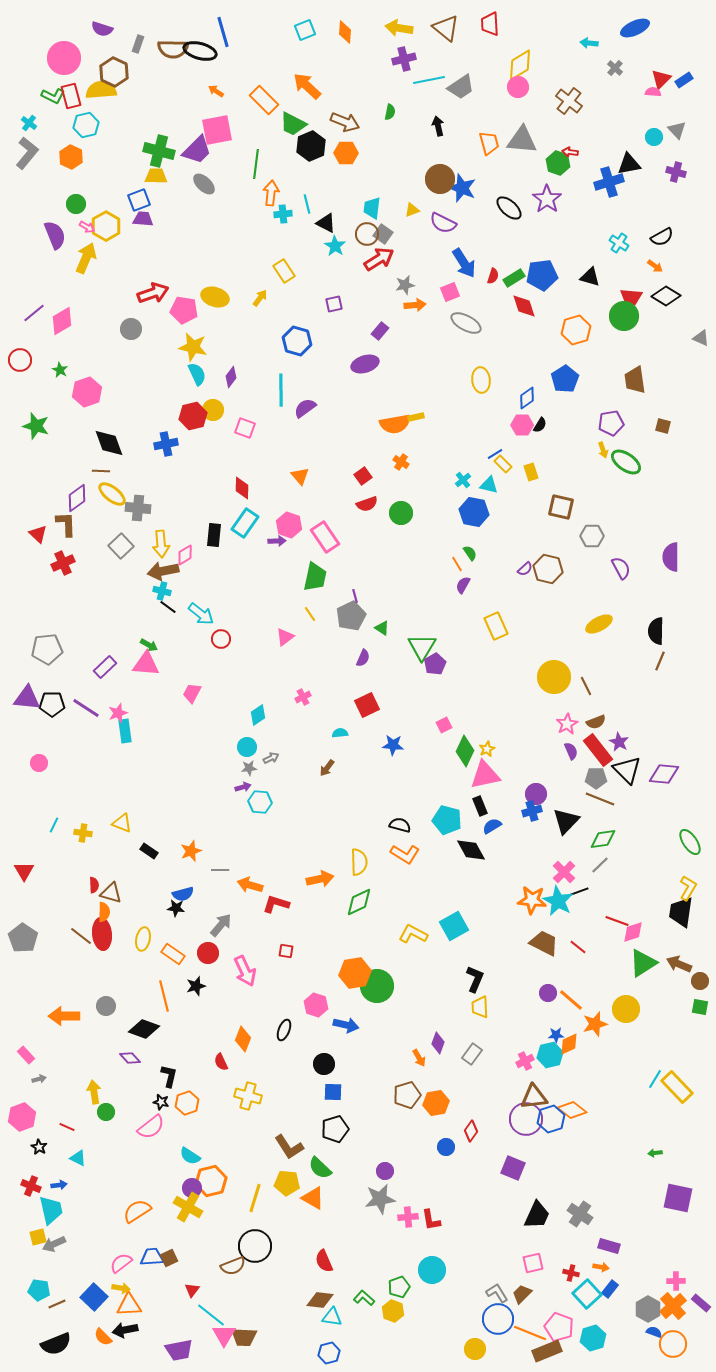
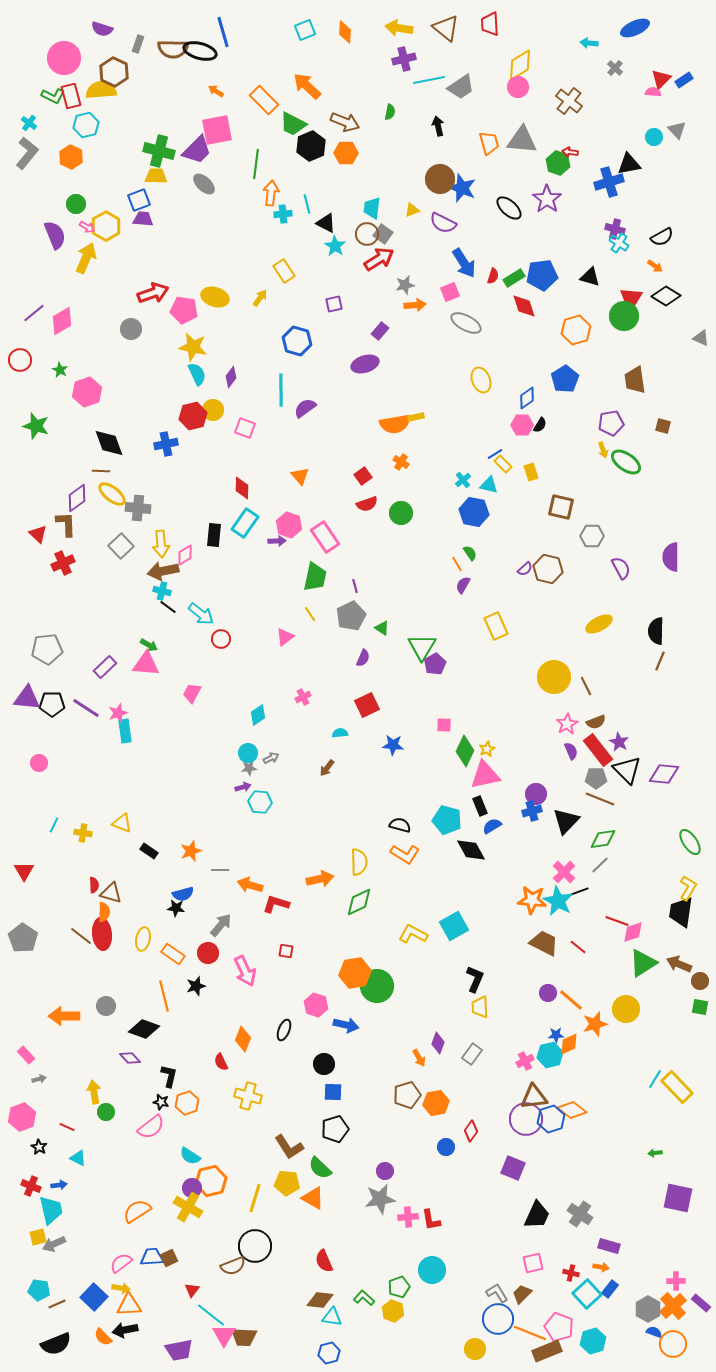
purple cross at (676, 172): moved 61 px left, 57 px down
yellow ellipse at (481, 380): rotated 15 degrees counterclockwise
purple line at (355, 596): moved 10 px up
pink square at (444, 725): rotated 28 degrees clockwise
cyan circle at (247, 747): moved 1 px right, 6 px down
cyan hexagon at (593, 1338): moved 3 px down
